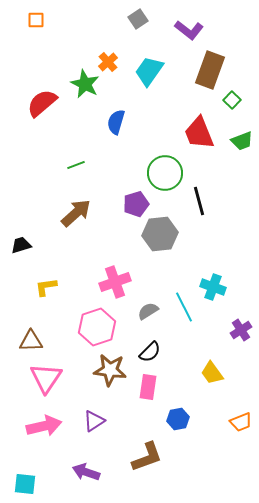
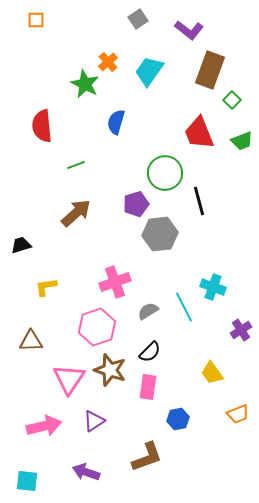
red semicircle: moved 23 px down; rotated 56 degrees counterclockwise
brown star: rotated 12 degrees clockwise
pink triangle: moved 23 px right, 1 px down
orange trapezoid: moved 3 px left, 8 px up
cyan square: moved 2 px right, 3 px up
